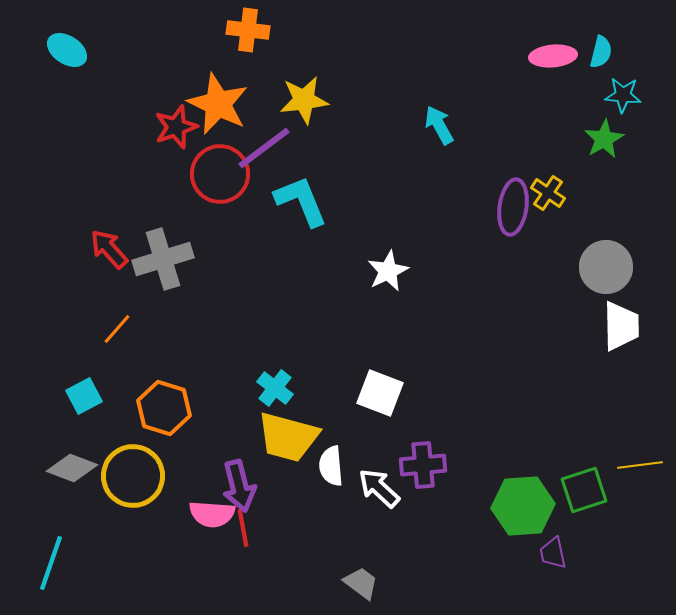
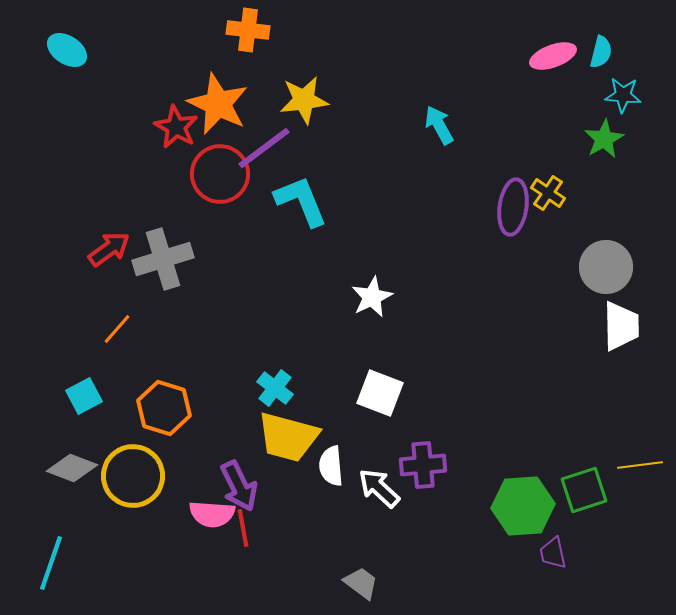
pink ellipse: rotated 15 degrees counterclockwise
red star: rotated 24 degrees counterclockwise
red arrow: rotated 96 degrees clockwise
white star: moved 16 px left, 26 px down
purple arrow: rotated 12 degrees counterclockwise
